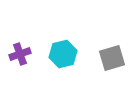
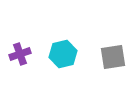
gray square: moved 1 px right, 1 px up; rotated 8 degrees clockwise
